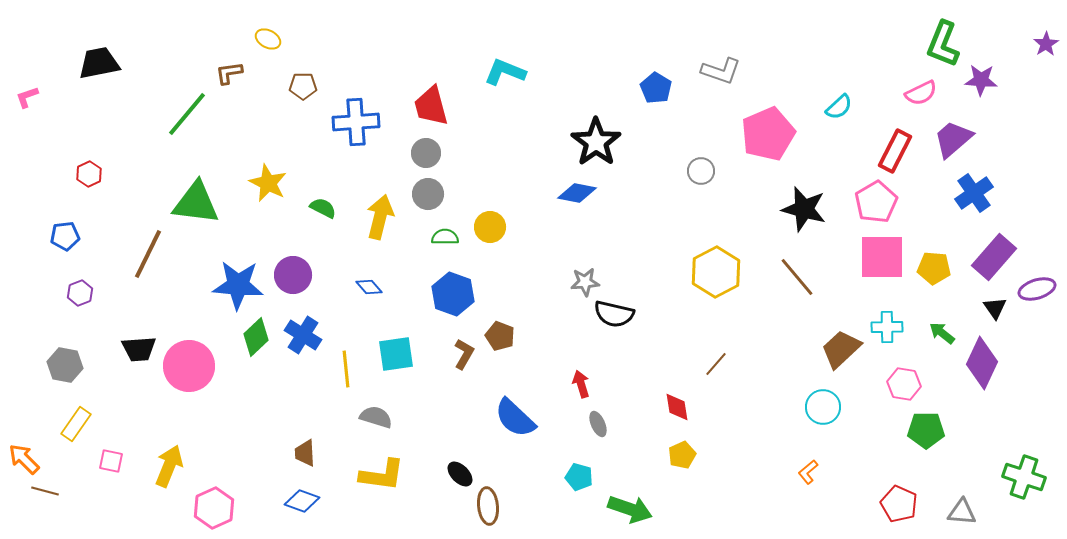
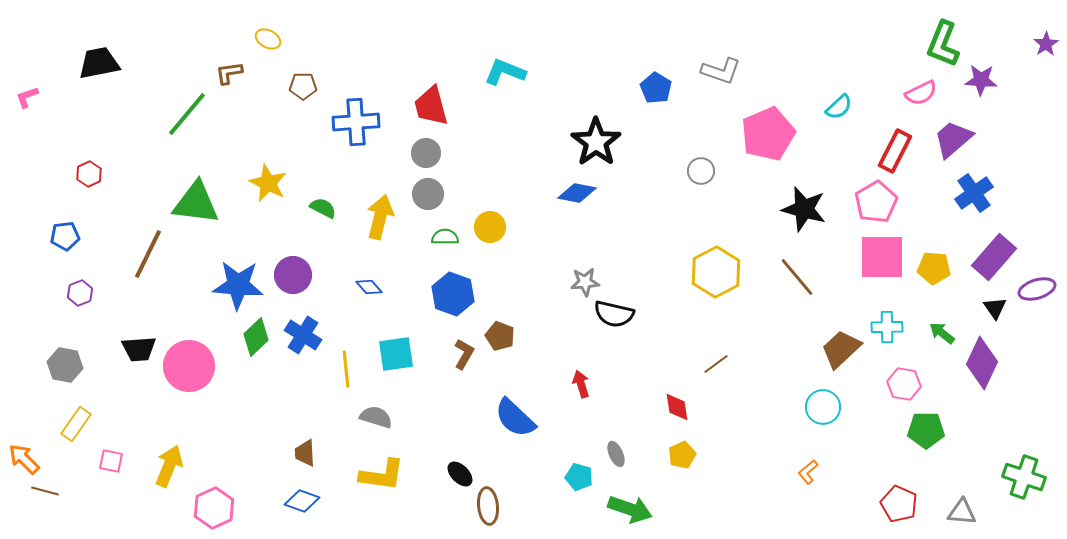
brown line at (716, 364): rotated 12 degrees clockwise
gray ellipse at (598, 424): moved 18 px right, 30 px down
